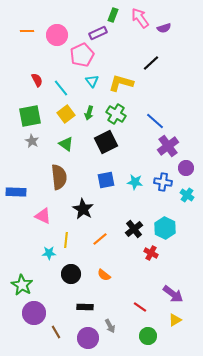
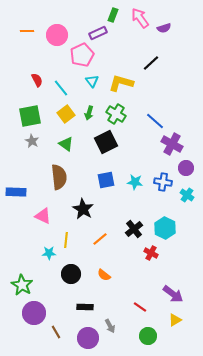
purple cross at (168, 146): moved 4 px right, 2 px up; rotated 25 degrees counterclockwise
